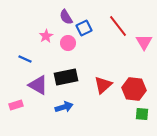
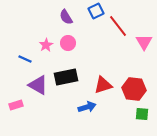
blue square: moved 12 px right, 17 px up
pink star: moved 9 px down
red triangle: rotated 24 degrees clockwise
blue arrow: moved 23 px right
